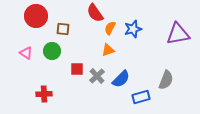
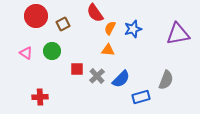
brown square: moved 5 px up; rotated 32 degrees counterclockwise
orange triangle: rotated 24 degrees clockwise
red cross: moved 4 px left, 3 px down
